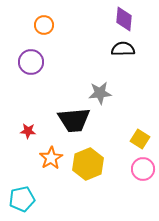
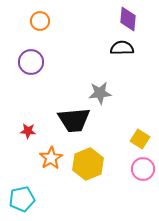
purple diamond: moved 4 px right
orange circle: moved 4 px left, 4 px up
black semicircle: moved 1 px left, 1 px up
